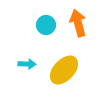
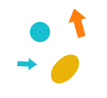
cyan circle: moved 6 px left, 7 px down
yellow ellipse: moved 1 px right, 1 px up
